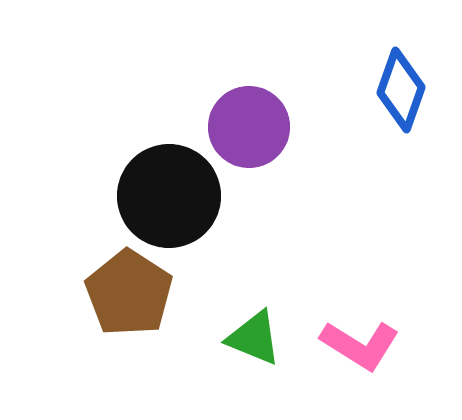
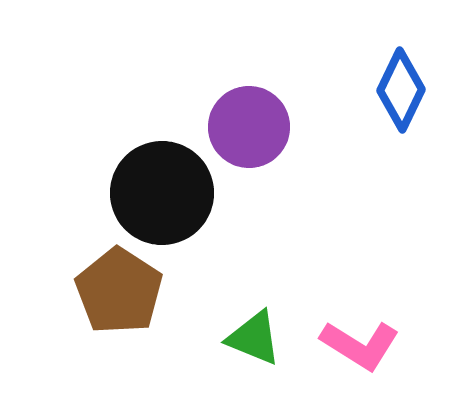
blue diamond: rotated 6 degrees clockwise
black circle: moved 7 px left, 3 px up
brown pentagon: moved 10 px left, 2 px up
